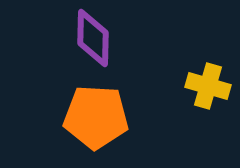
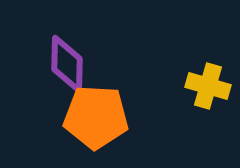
purple diamond: moved 26 px left, 26 px down
